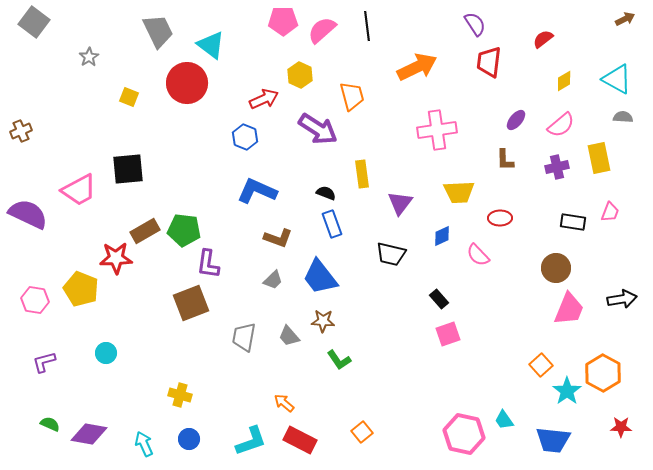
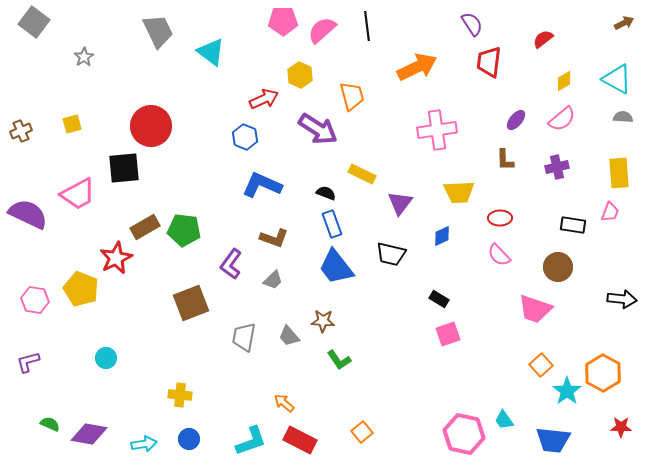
brown arrow at (625, 19): moved 1 px left, 4 px down
purple semicircle at (475, 24): moved 3 px left
cyan triangle at (211, 45): moved 7 px down
gray star at (89, 57): moved 5 px left
red circle at (187, 83): moved 36 px left, 43 px down
yellow square at (129, 97): moved 57 px left, 27 px down; rotated 36 degrees counterclockwise
pink semicircle at (561, 125): moved 1 px right, 6 px up
yellow rectangle at (599, 158): moved 20 px right, 15 px down; rotated 8 degrees clockwise
black square at (128, 169): moved 4 px left, 1 px up
yellow rectangle at (362, 174): rotated 56 degrees counterclockwise
pink trapezoid at (79, 190): moved 1 px left, 4 px down
blue L-shape at (257, 191): moved 5 px right, 6 px up
black rectangle at (573, 222): moved 3 px down
brown rectangle at (145, 231): moved 4 px up
brown L-shape at (278, 238): moved 4 px left
pink semicircle at (478, 255): moved 21 px right
red star at (116, 258): rotated 24 degrees counterclockwise
purple L-shape at (208, 264): moved 23 px right; rotated 28 degrees clockwise
brown circle at (556, 268): moved 2 px right, 1 px up
blue trapezoid at (320, 277): moved 16 px right, 10 px up
black rectangle at (439, 299): rotated 18 degrees counterclockwise
black arrow at (622, 299): rotated 16 degrees clockwise
pink trapezoid at (569, 309): moved 34 px left; rotated 87 degrees clockwise
cyan circle at (106, 353): moved 5 px down
purple L-shape at (44, 362): moved 16 px left
yellow cross at (180, 395): rotated 10 degrees counterclockwise
cyan arrow at (144, 444): rotated 105 degrees clockwise
